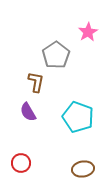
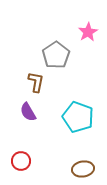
red circle: moved 2 px up
